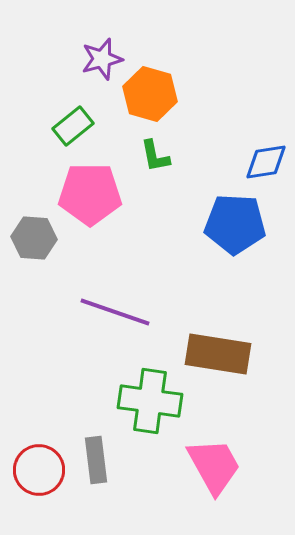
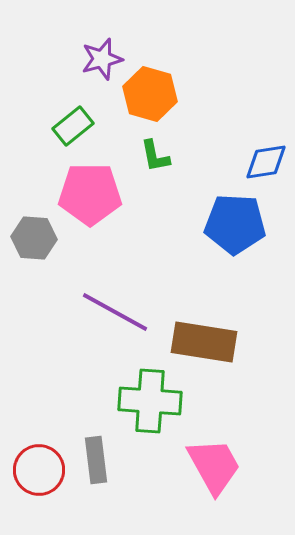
purple line: rotated 10 degrees clockwise
brown rectangle: moved 14 px left, 12 px up
green cross: rotated 4 degrees counterclockwise
